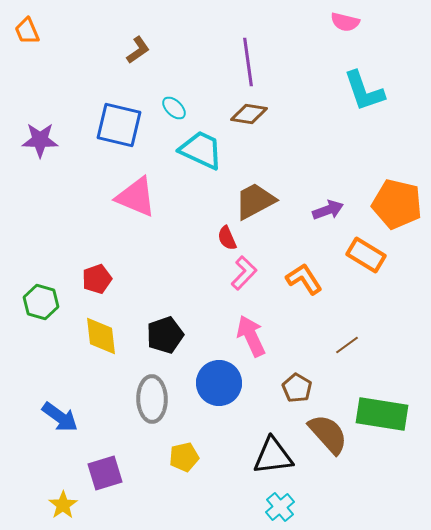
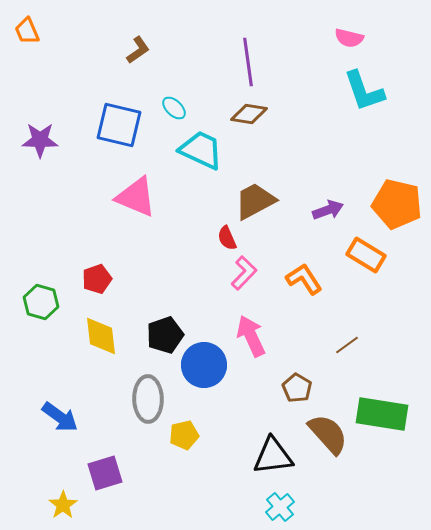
pink semicircle: moved 4 px right, 16 px down
blue circle: moved 15 px left, 18 px up
gray ellipse: moved 4 px left
yellow pentagon: moved 22 px up
